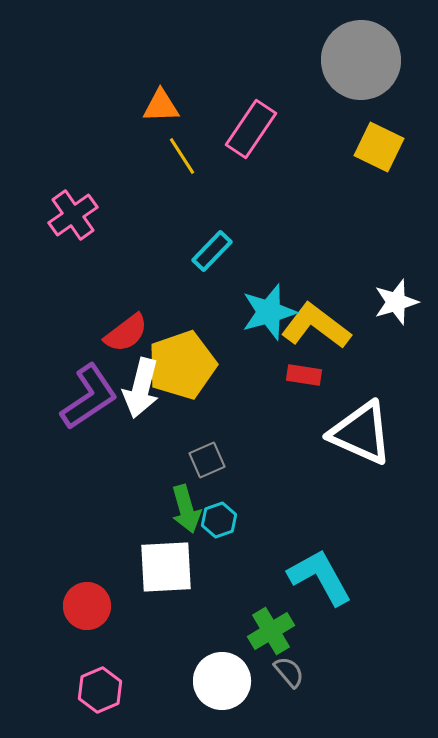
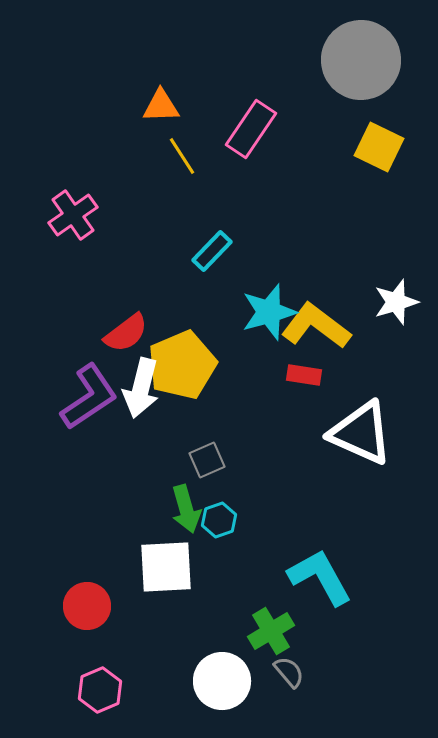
yellow pentagon: rotated 4 degrees counterclockwise
